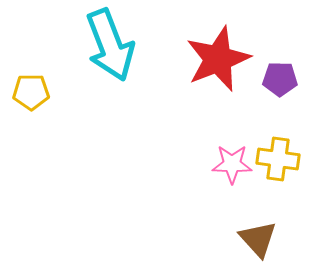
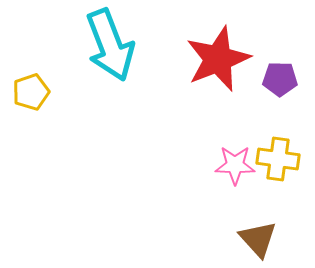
yellow pentagon: rotated 18 degrees counterclockwise
pink star: moved 3 px right, 1 px down
